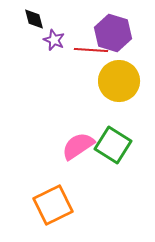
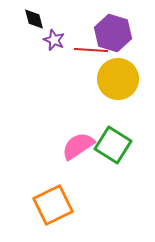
yellow circle: moved 1 px left, 2 px up
